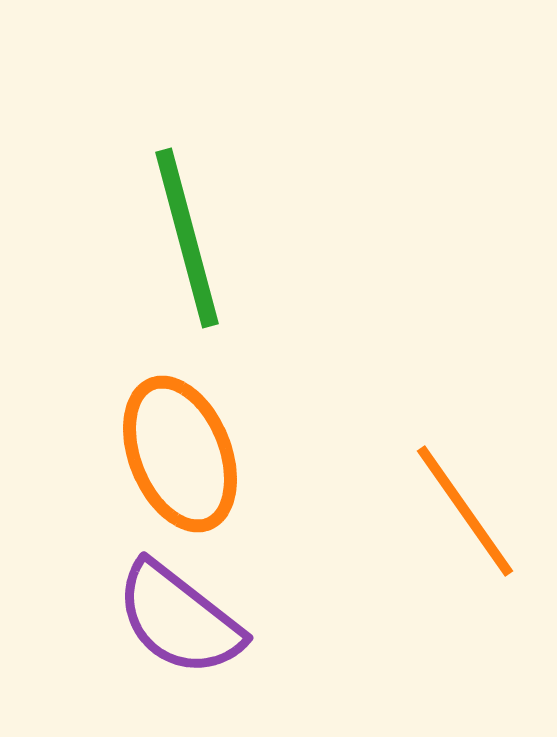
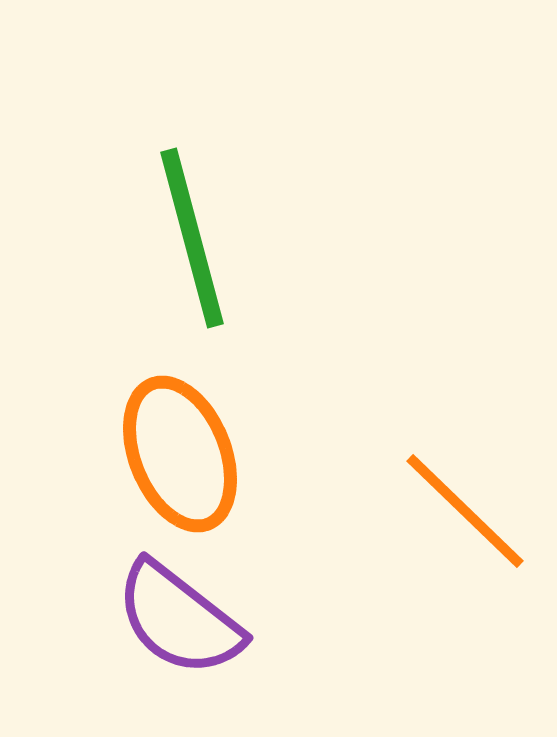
green line: moved 5 px right
orange line: rotated 11 degrees counterclockwise
